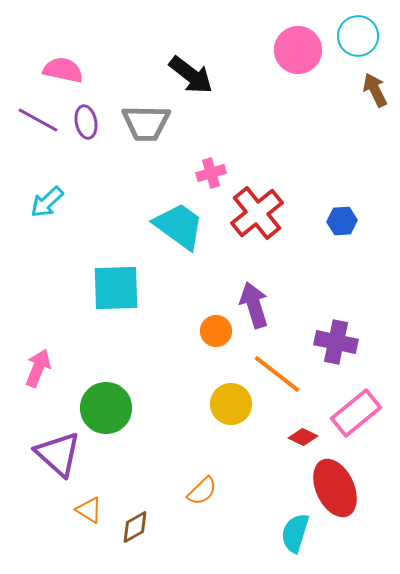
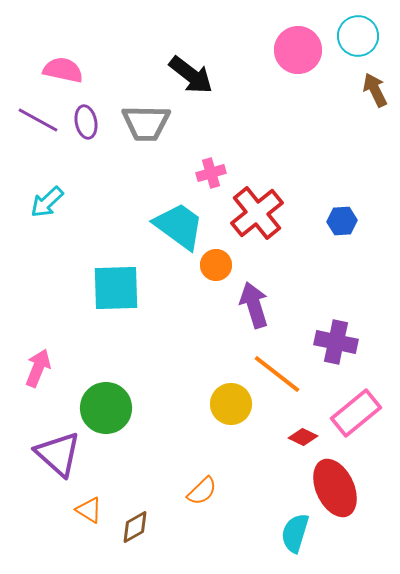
orange circle: moved 66 px up
